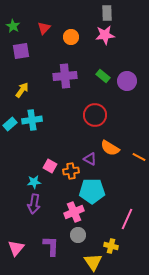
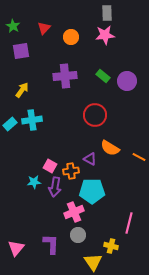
purple arrow: moved 21 px right, 17 px up
pink line: moved 2 px right, 4 px down; rotated 10 degrees counterclockwise
purple L-shape: moved 2 px up
